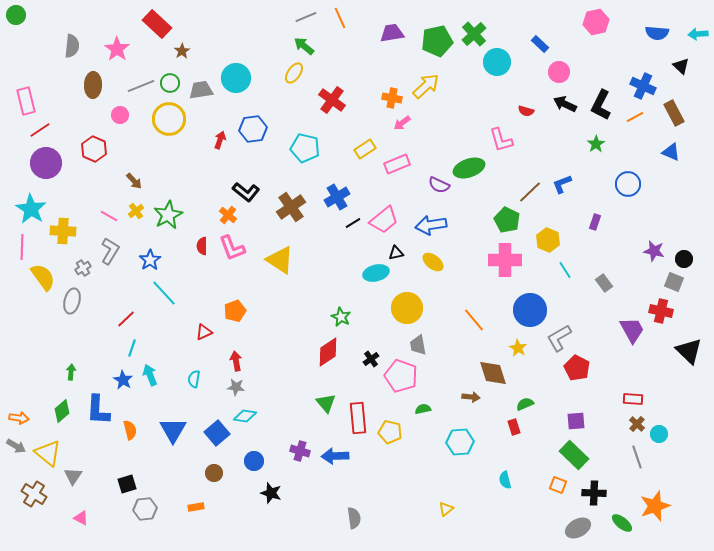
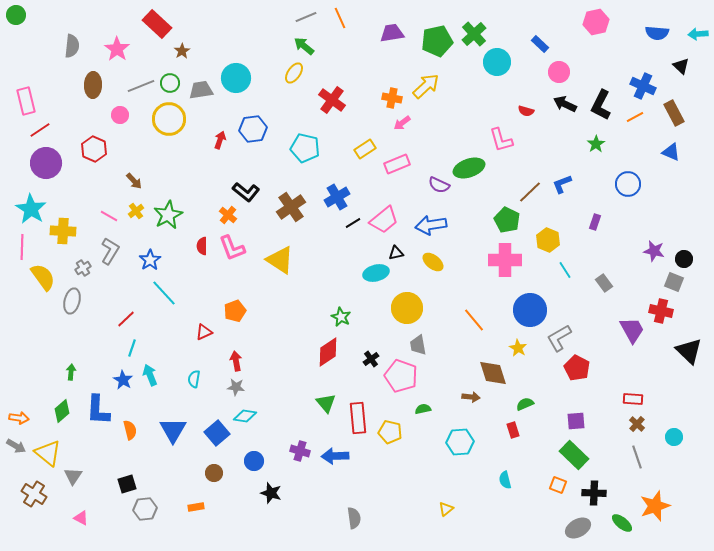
red rectangle at (514, 427): moved 1 px left, 3 px down
cyan circle at (659, 434): moved 15 px right, 3 px down
